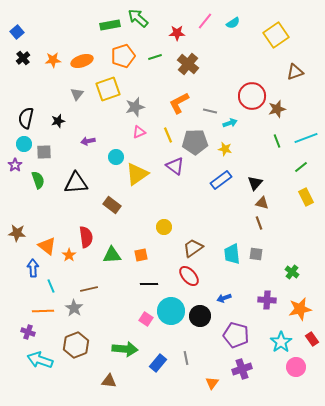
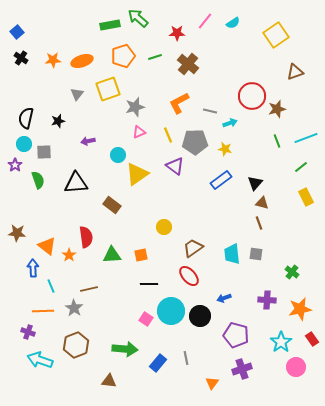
black cross at (23, 58): moved 2 px left; rotated 16 degrees counterclockwise
cyan circle at (116, 157): moved 2 px right, 2 px up
